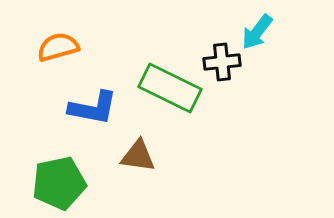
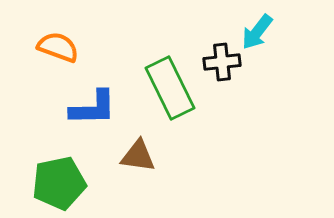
orange semicircle: rotated 36 degrees clockwise
green rectangle: rotated 38 degrees clockwise
blue L-shape: rotated 12 degrees counterclockwise
